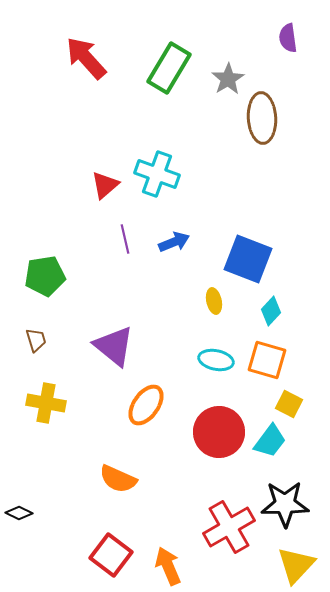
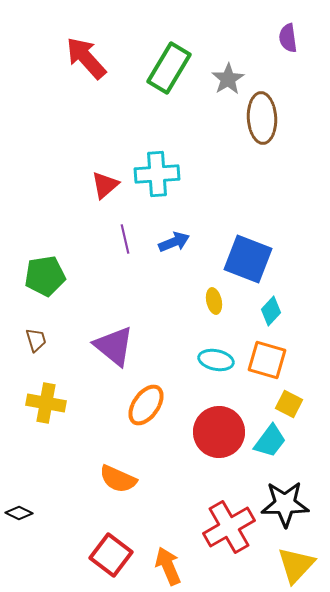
cyan cross: rotated 24 degrees counterclockwise
